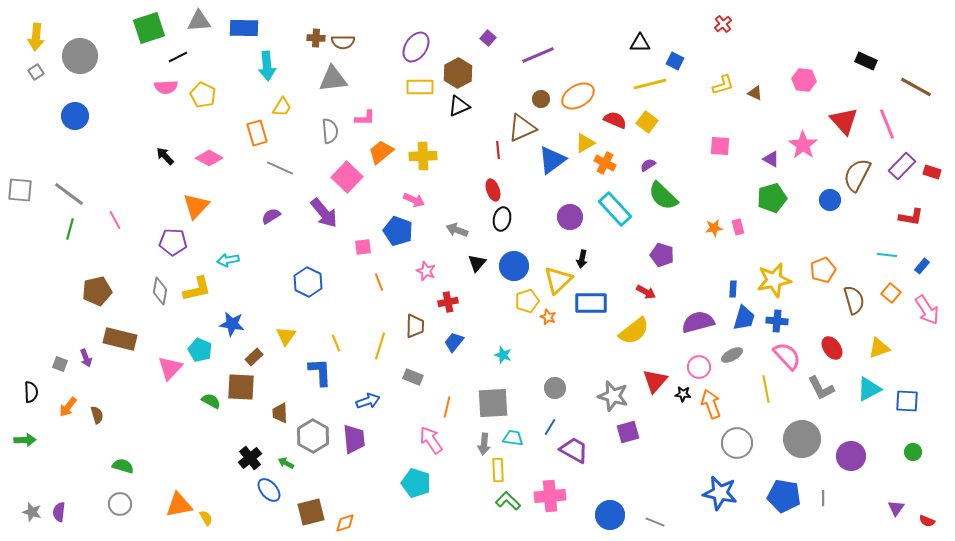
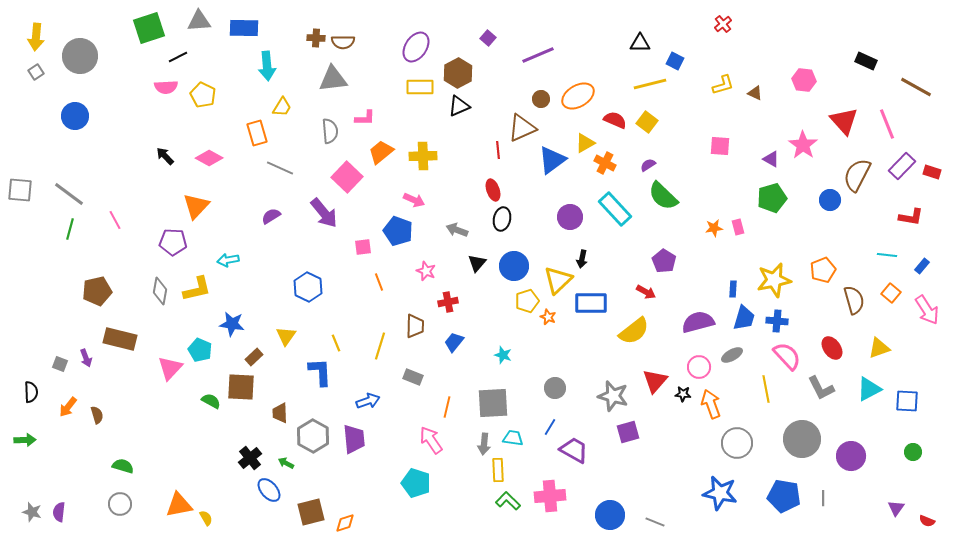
purple pentagon at (662, 255): moved 2 px right, 6 px down; rotated 15 degrees clockwise
blue hexagon at (308, 282): moved 5 px down
